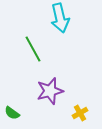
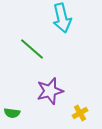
cyan arrow: moved 2 px right
green line: moved 1 px left; rotated 20 degrees counterclockwise
green semicircle: rotated 28 degrees counterclockwise
